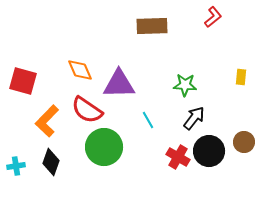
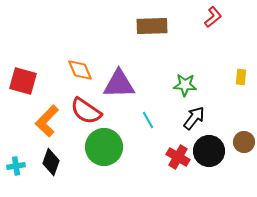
red semicircle: moved 1 px left, 1 px down
